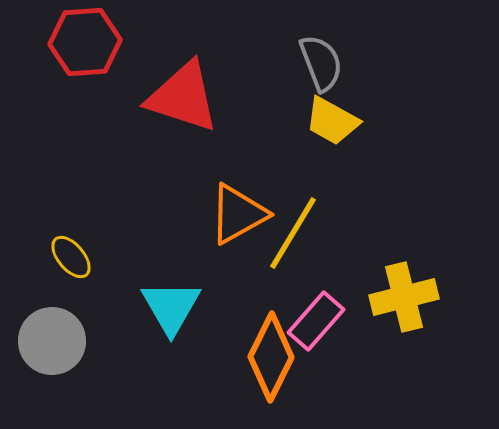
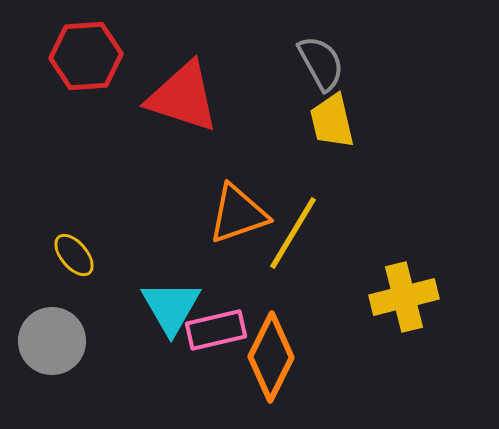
red hexagon: moved 1 px right, 14 px down
gray semicircle: rotated 8 degrees counterclockwise
yellow trapezoid: rotated 48 degrees clockwise
orange triangle: rotated 10 degrees clockwise
yellow ellipse: moved 3 px right, 2 px up
pink rectangle: moved 100 px left, 9 px down; rotated 36 degrees clockwise
